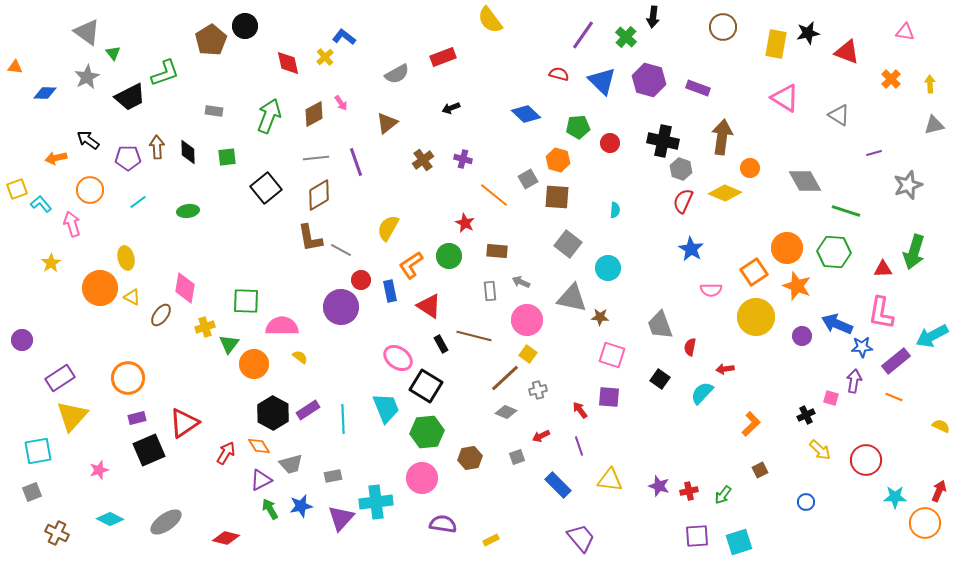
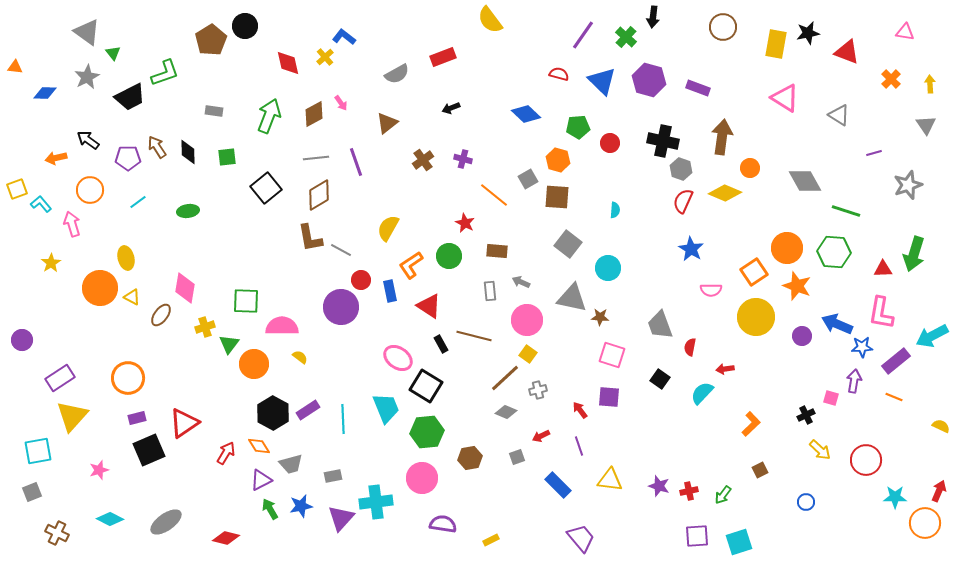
gray triangle at (934, 125): moved 8 px left; rotated 50 degrees counterclockwise
brown arrow at (157, 147): rotated 30 degrees counterclockwise
green arrow at (914, 252): moved 2 px down
